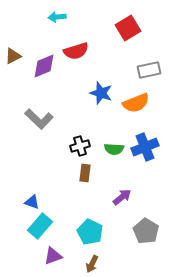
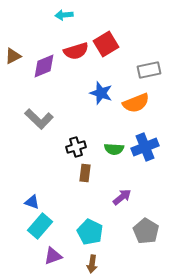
cyan arrow: moved 7 px right, 2 px up
red square: moved 22 px left, 16 px down
black cross: moved 4 px left, 1 px down
brown arrow: rotated 18 degrees counterclockwise
